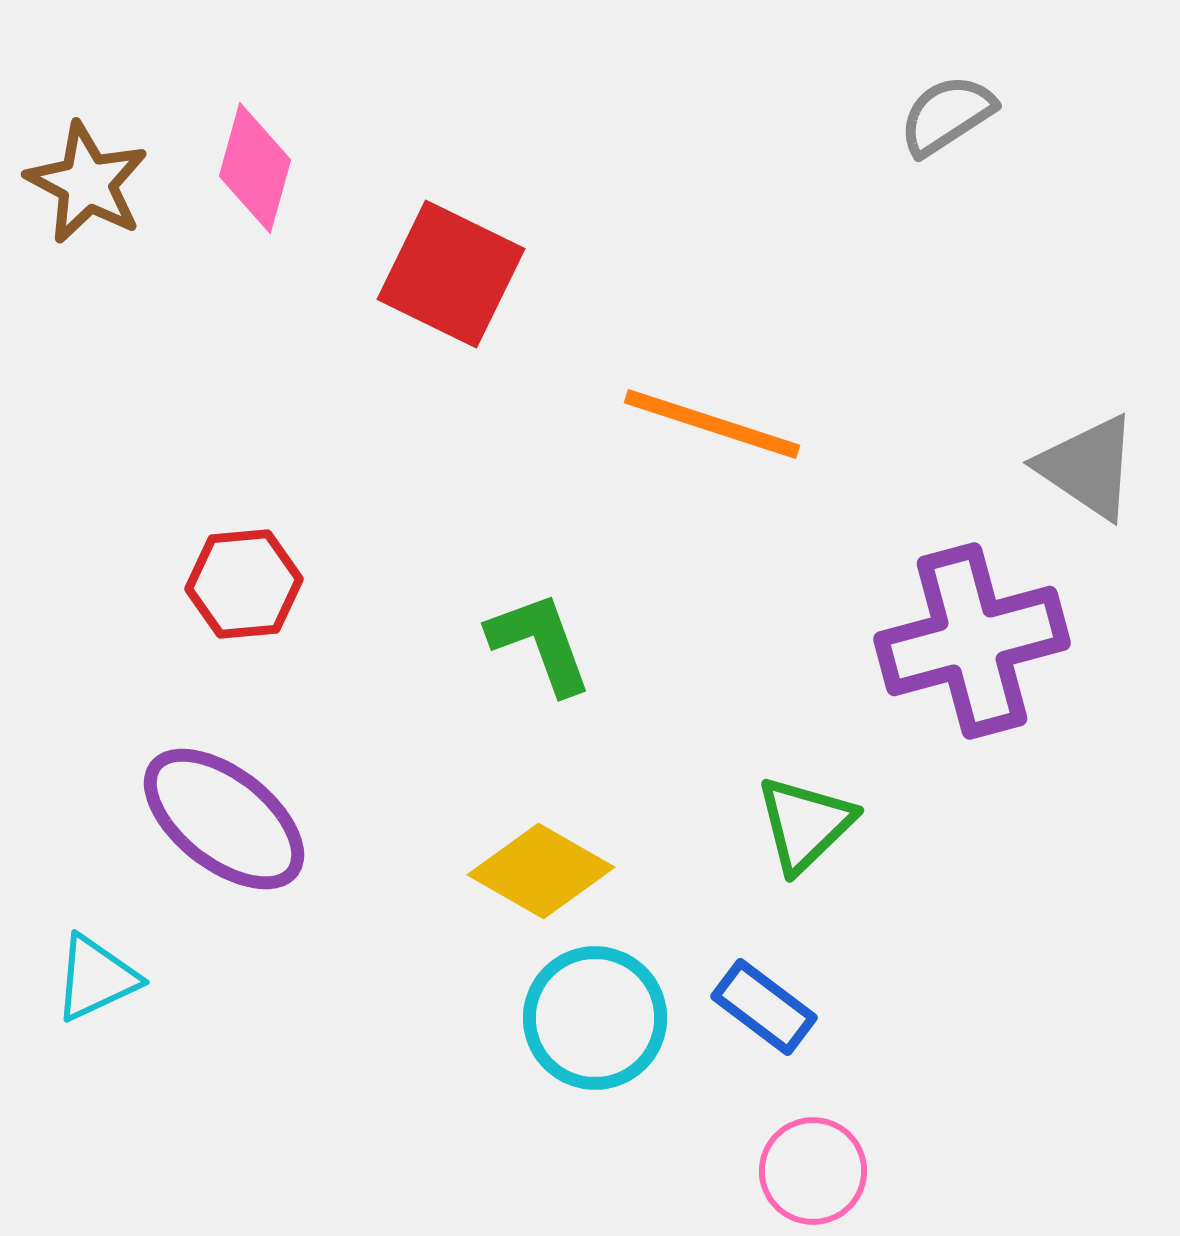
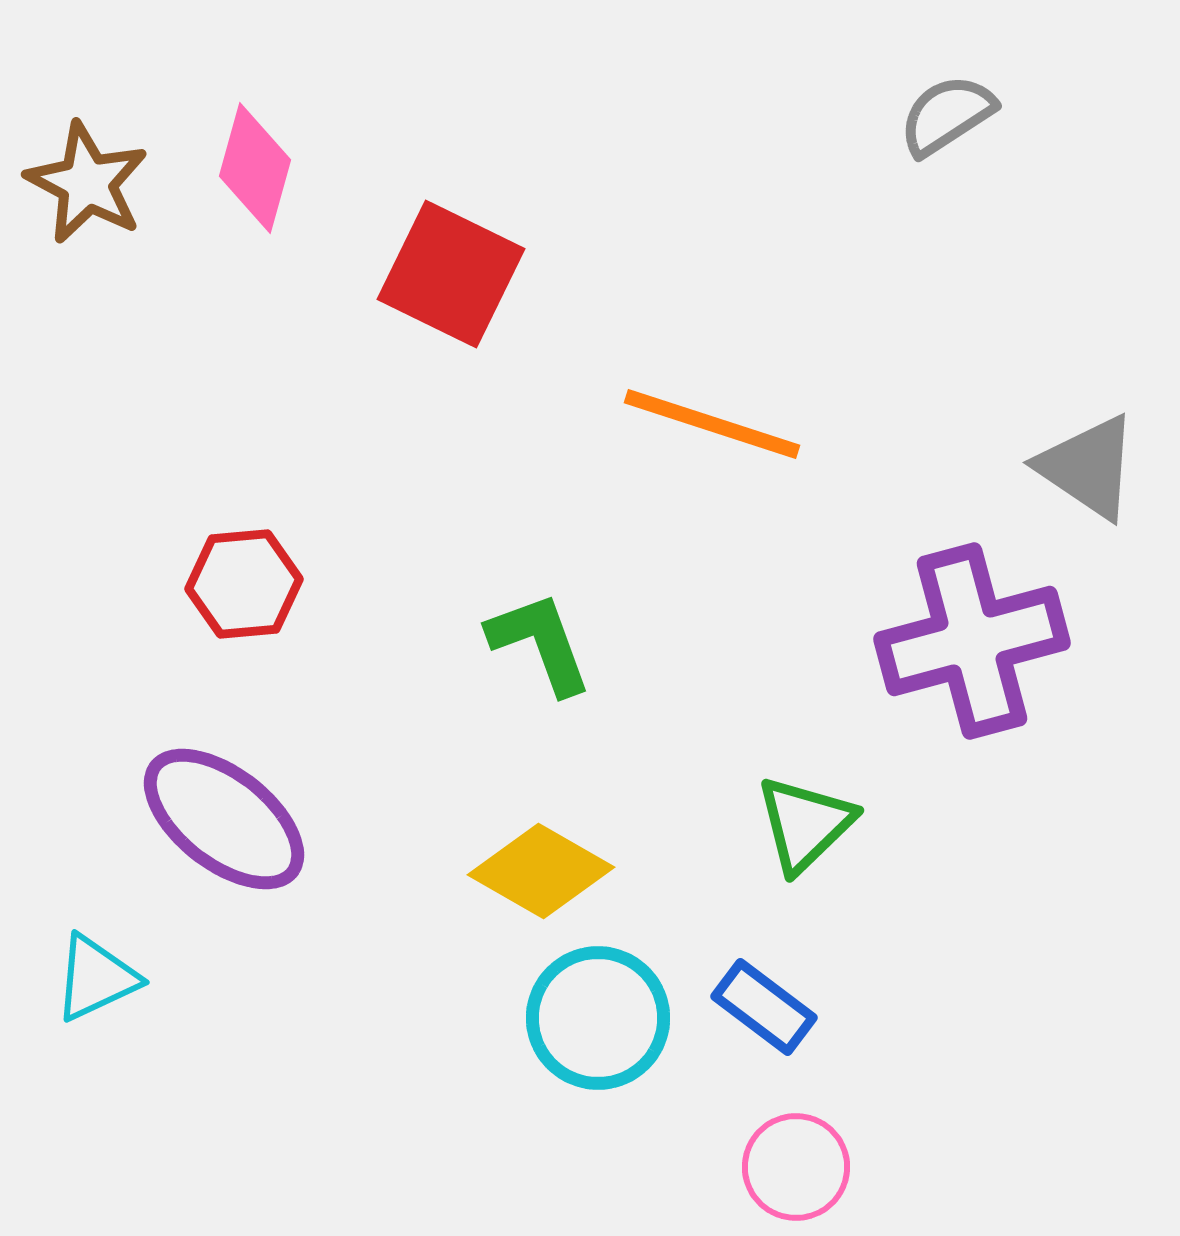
cyan circle: moved 3 px right
pink circle: moved 17 px left, 4 px up
